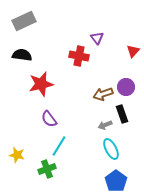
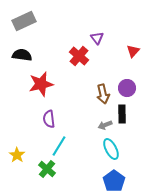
red cross: rotated 30 degrees clockwise
purple circle: moved 1 px right, 1 px down
brown arrow: rotated 84 degrees counterclockwise
black rectangle: rotated 18 degrees clockwise
purple semicircle: rotated 30 degrees clockwise
yellow star: rotated 21 degrees clockwise
green cross: rotated 30 degrees counterclockwise
blue pentagon: moved 2 px left
